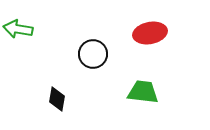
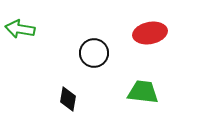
green arrow: moved 2 px right
black circle: moved 1 px right, 1 px up
black diamond: moved 11 px right
